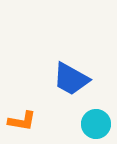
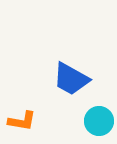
cyan circle: moved 3 px right, 3 px up
